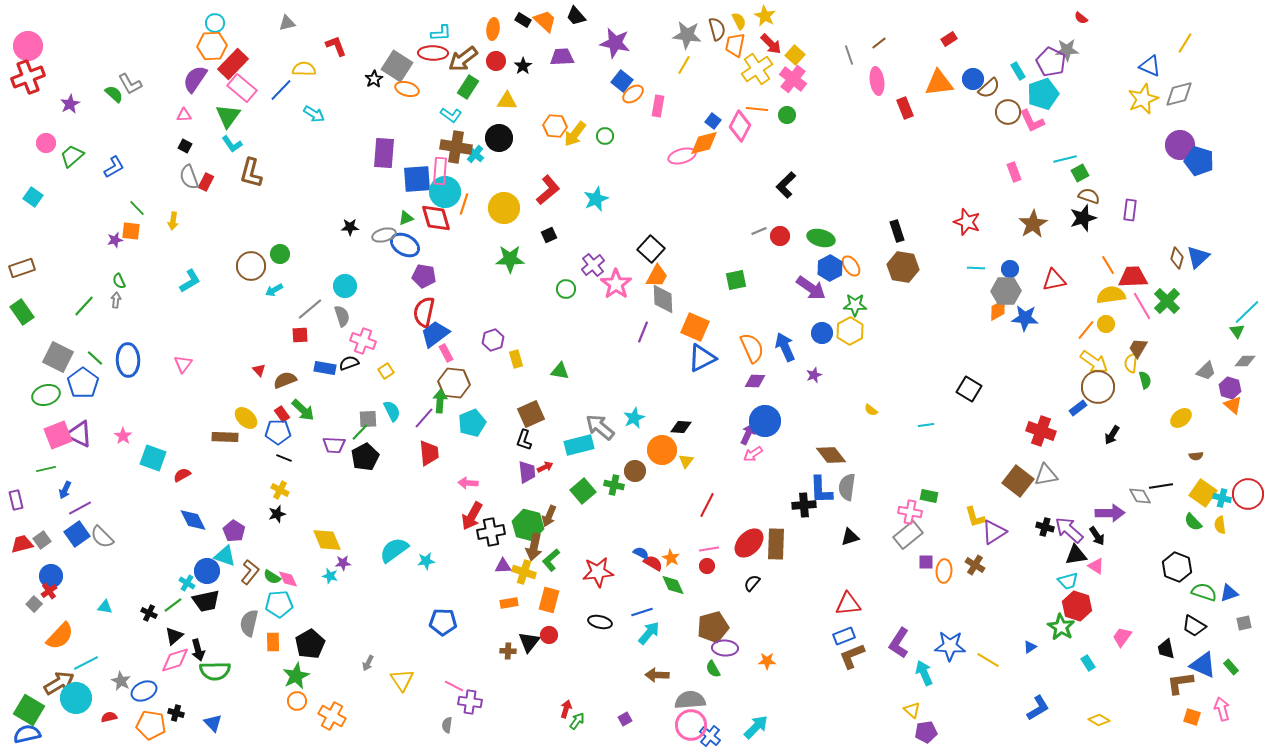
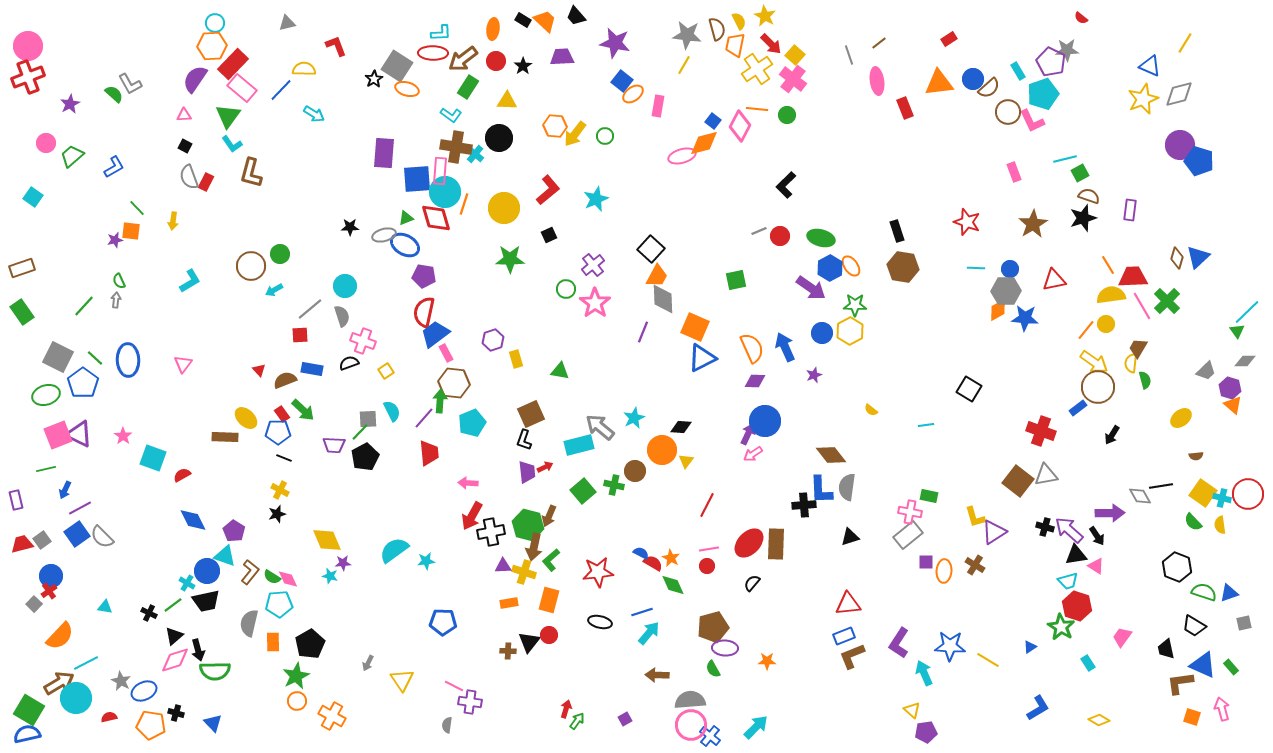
pink star at (616, 284): moved 21 px left, 19 px down
blue rectangle at (325, 368): moved 13 px left, 1 px down
